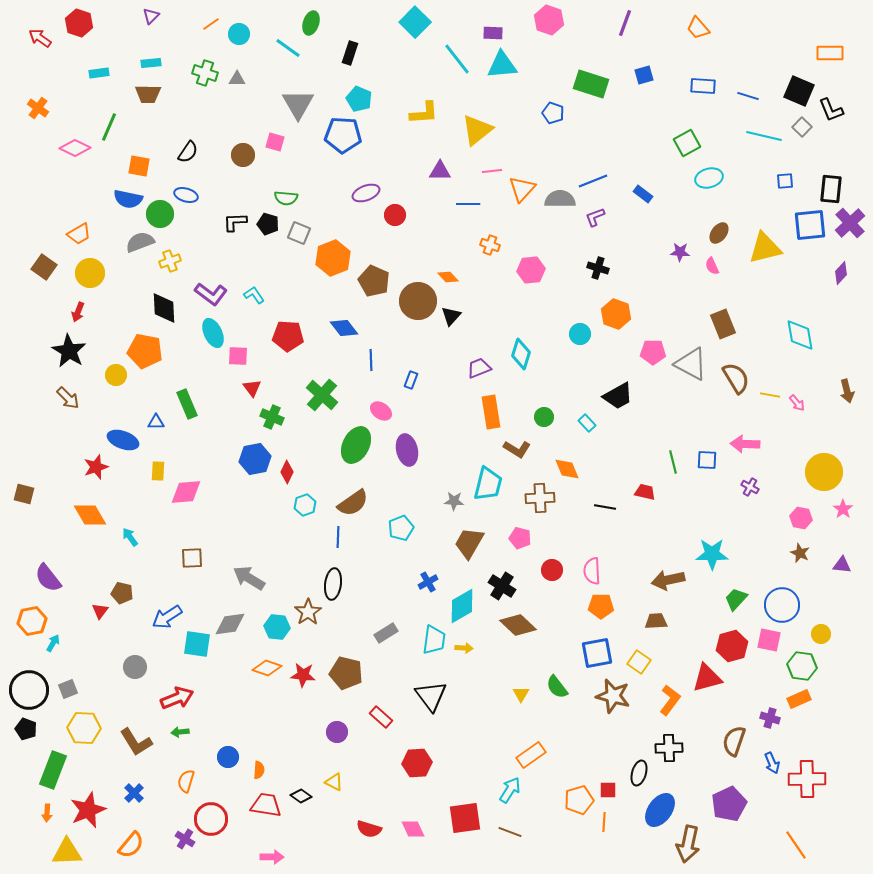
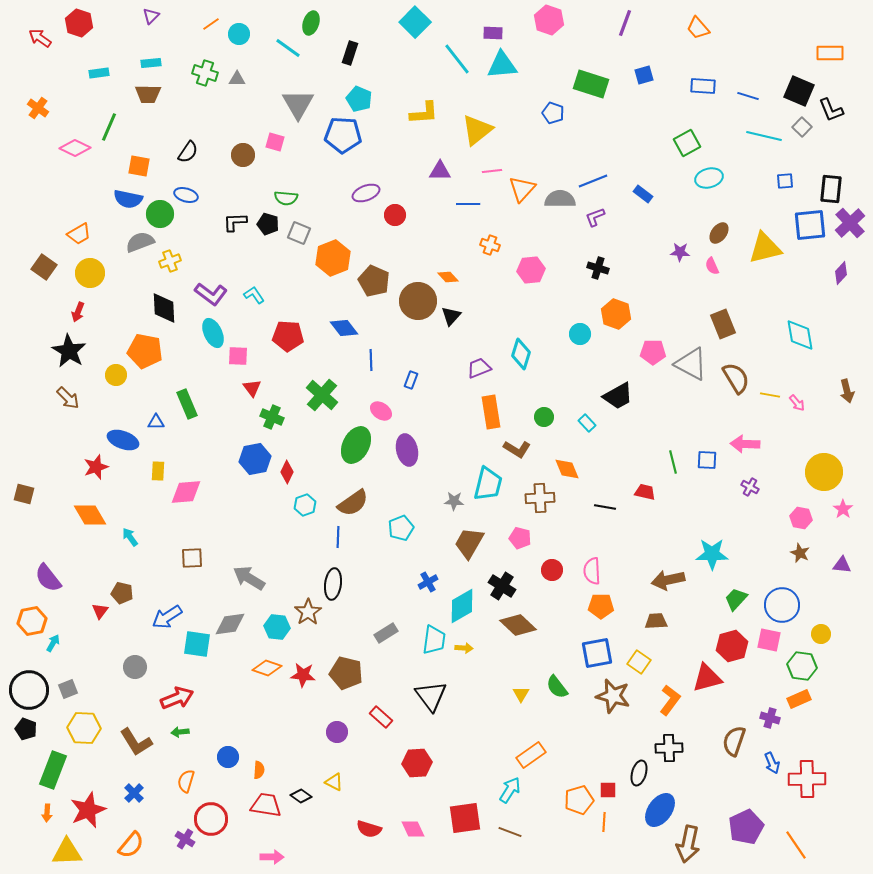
purple pentagon at (729, 804): moved 17 px right, 23 px down
